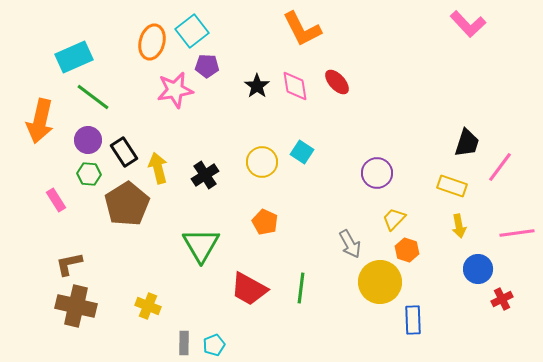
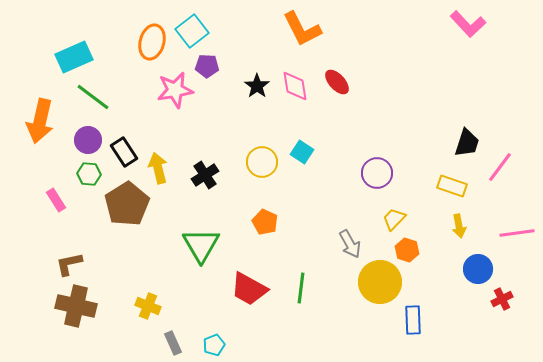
gray rectangle at (184, 343): moved 11 px left; rotated 25 degrees counterclockwise
